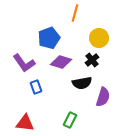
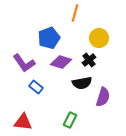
black cross: moved 3 px left
blue rectangle: rotated 32 degrees counterclockwise
red triangle: moved 2 px left, 1 px up
